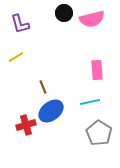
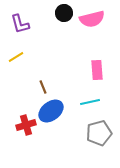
gray pentagon: rotated 25 degrees clockwise
